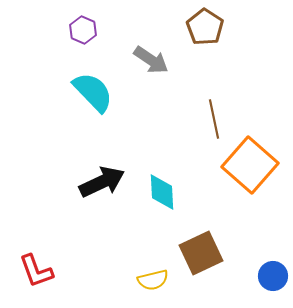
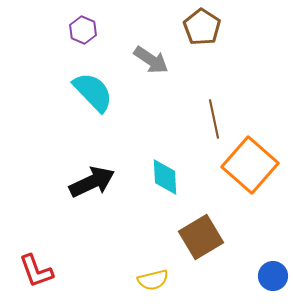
brown pentagon: moved 3 px left
black arrow: moved 10 px left
cyan diamond: moved 3 px right, 15 px up
brown square: moved 16 px up; rotated 6 degrees counterclockwise
